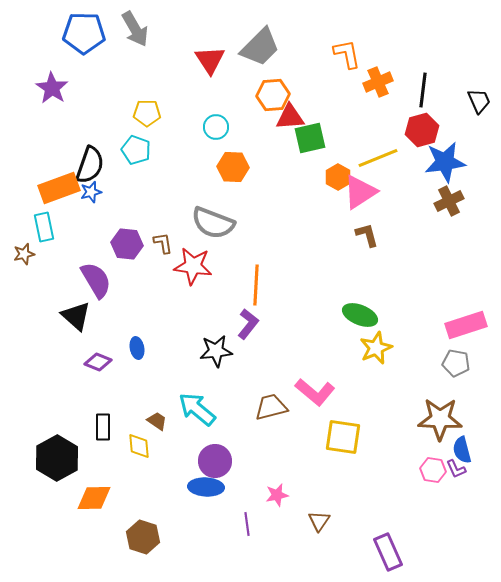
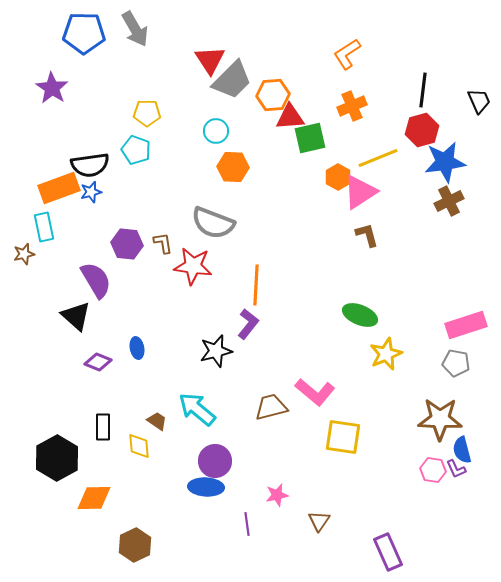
gray trapezoid at (260, 47): moved 28 px left, 33 px down
orange L-shape at (347, 54): rotated 112 degrees counterclockwise
orange cross at (378, 82): moved 26 px left, 24 px down
cyan circle at (216, 127): moved 4 px down
black semicircle at (90, 165): rotated 63 degrees clockwise
yellow star at (376, 348): moved 10 px right, 6 px down
black star at (216, 351): rotated 8 degrees counterclockwise
brown hexagon at (143, 537): moved 8 px left, 8 px down; rotated 16 degrees clockwise
